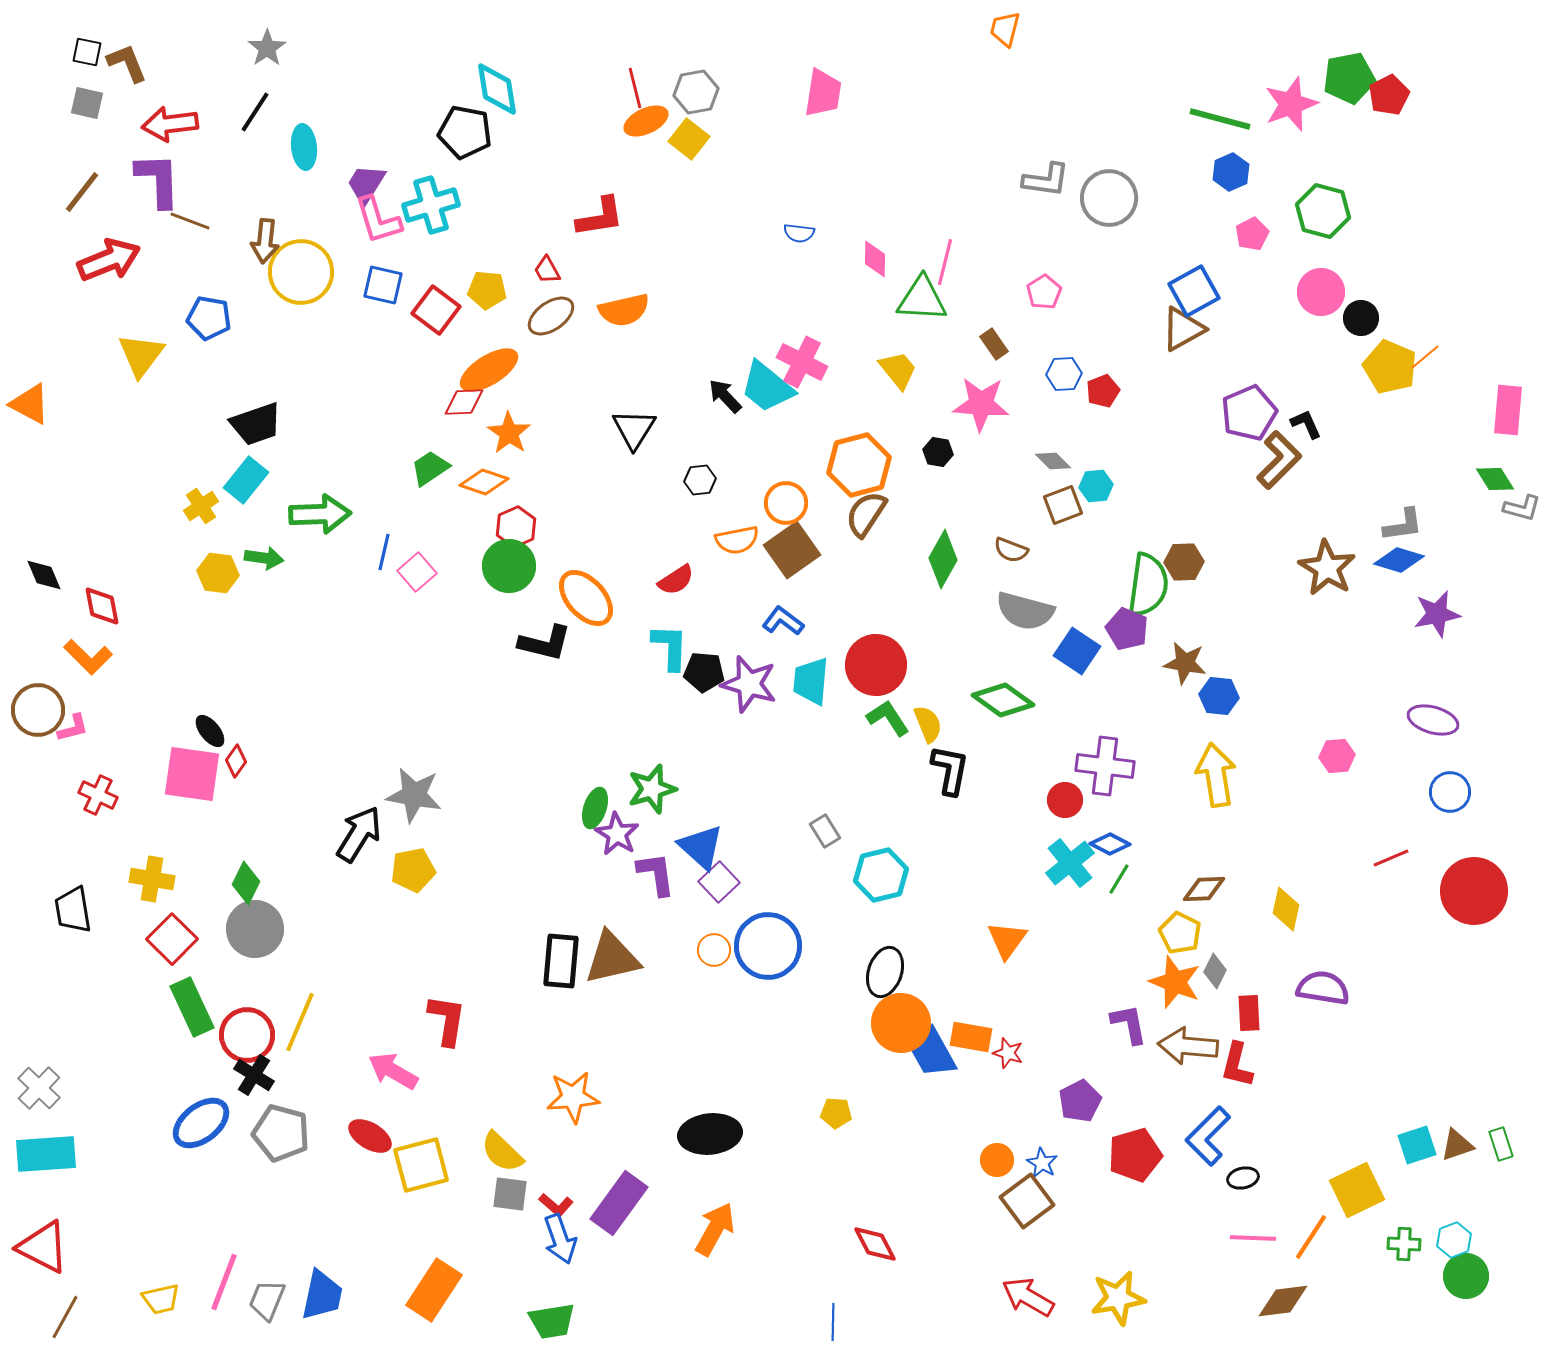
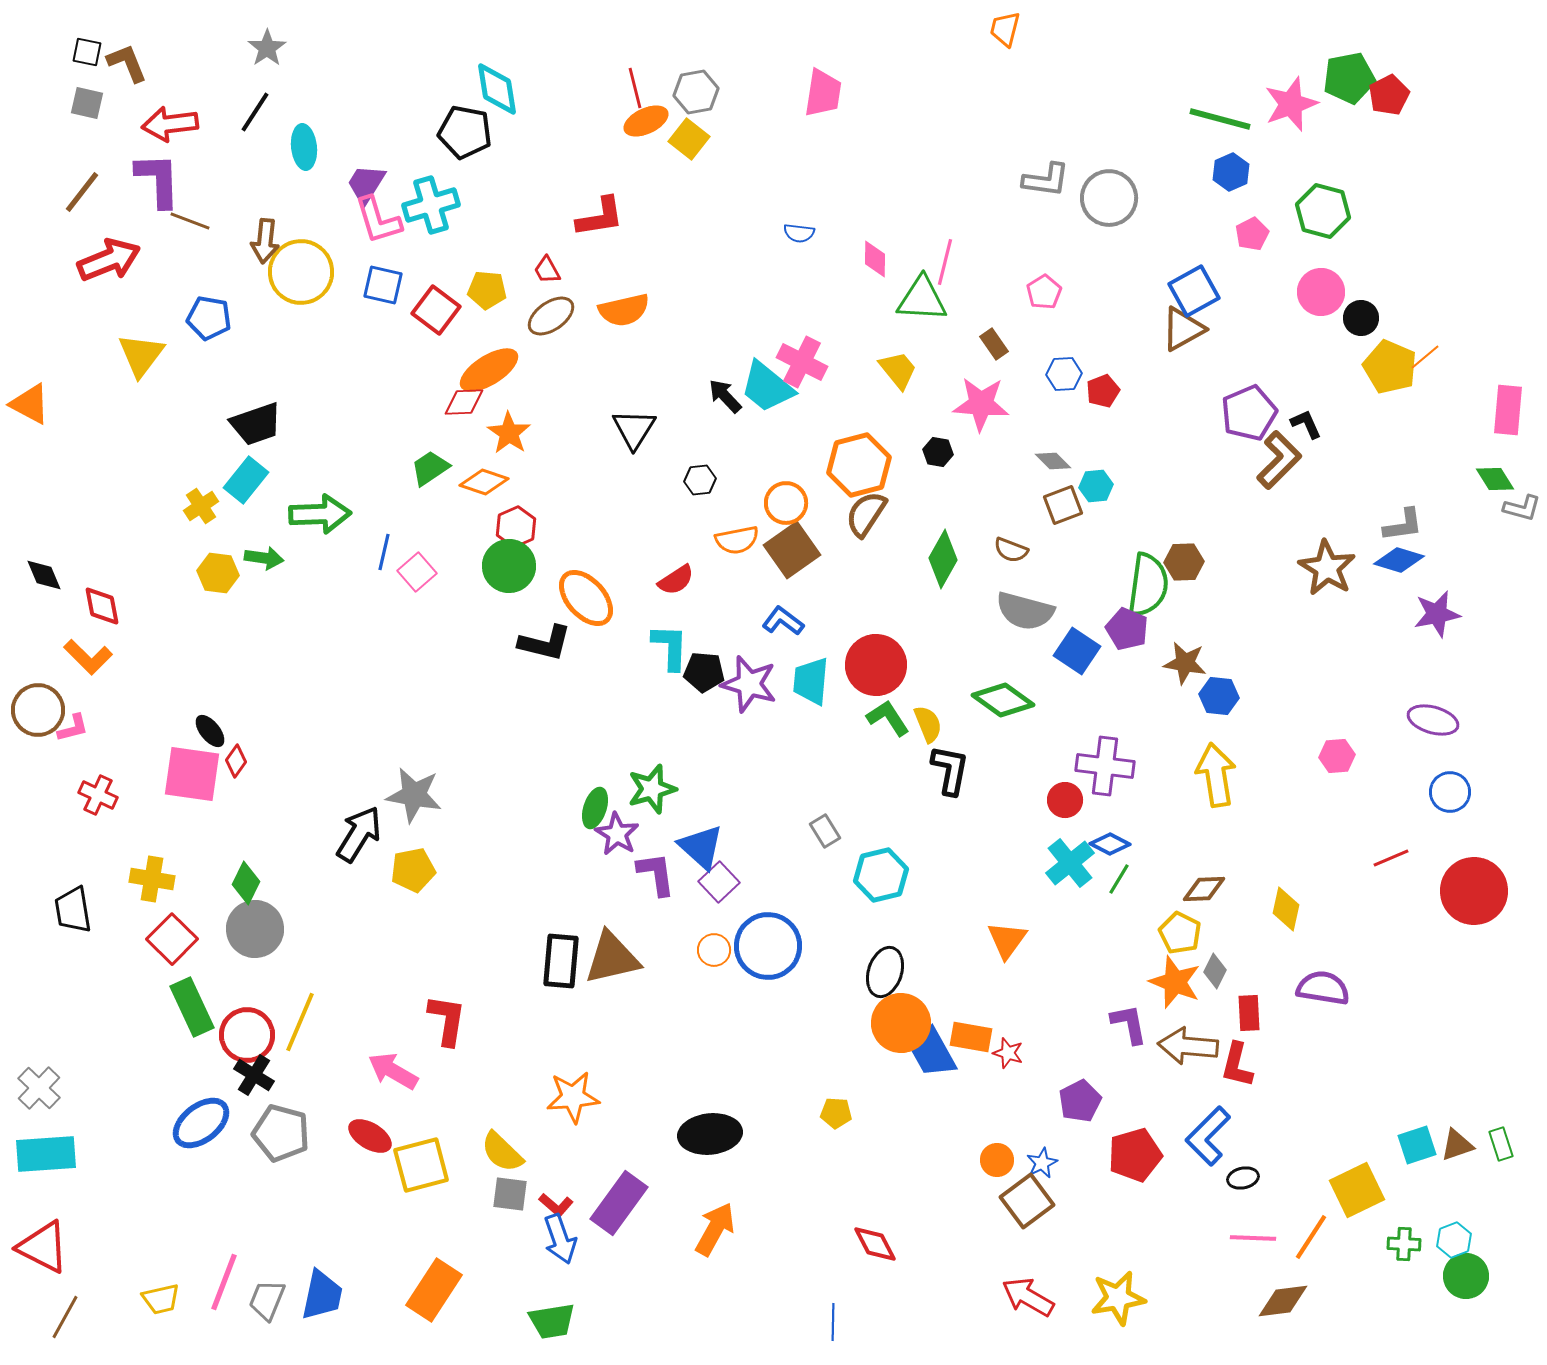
blue star at (1042, 1163): rotated 16 degrees clockwise
